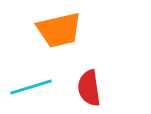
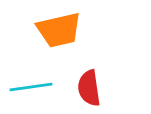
cyan line: rotated 9 degrees clockwise
